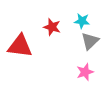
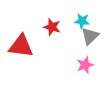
gray triangle: moved 5 px up
red triangle: moved 1 px right
pink star: moved 7 px up
